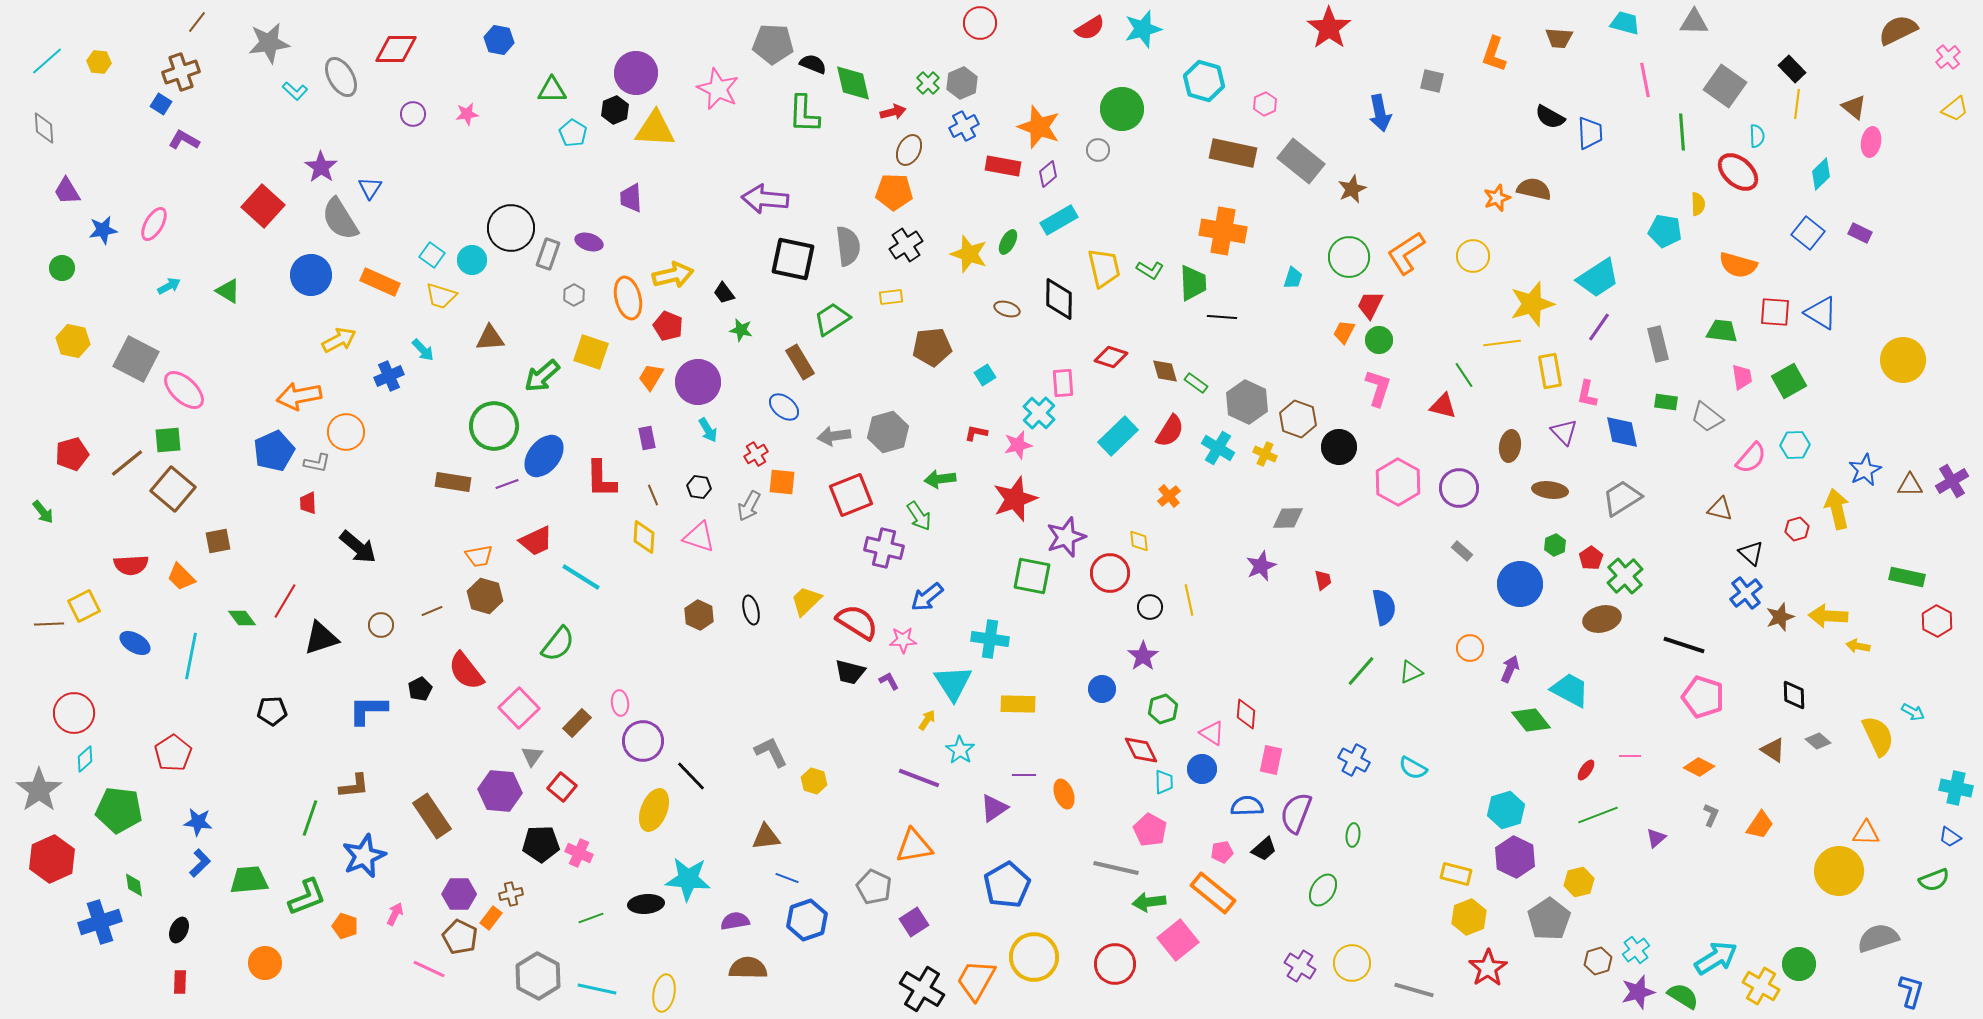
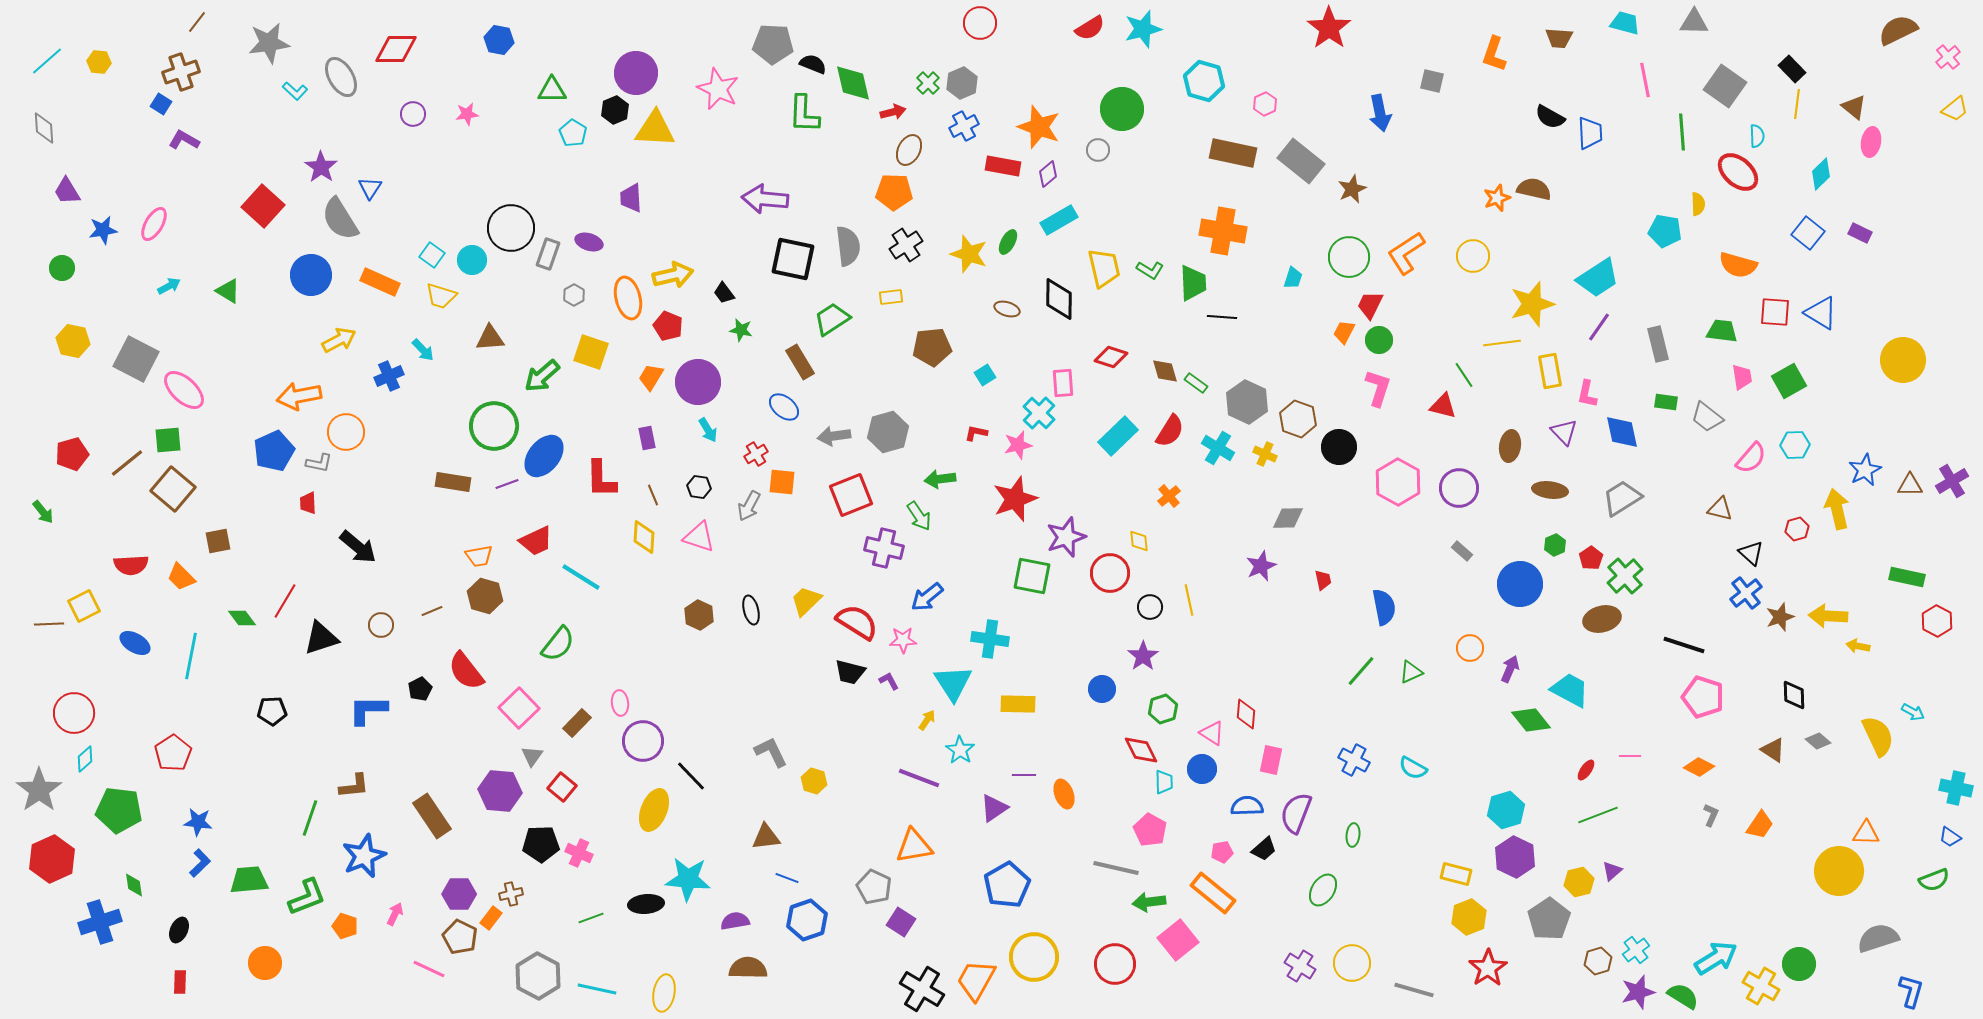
gray L-shape at (317, 463): moved 2 px right
purple triangle at (1656, 838): moved 44 px left, 33 px down
purple square at (914, 922): moved 13 px left; rotated 24 degrees counterclockwise
